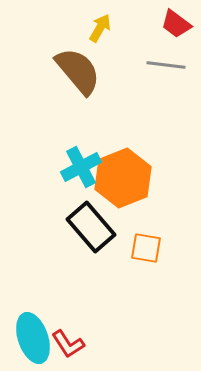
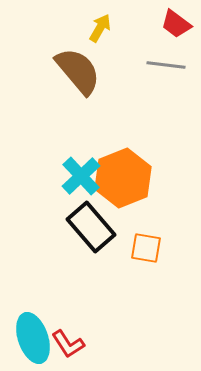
cyan cross: moved 9 px down; rotated 15 degrees counterclockwise
